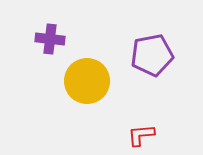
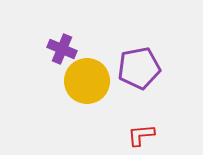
purple cross: moved 12 px right, 10 px down; rotated 16 degrees clockwise
purple pentagon: moved 13 px left, 13 px down
